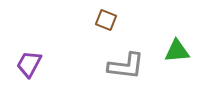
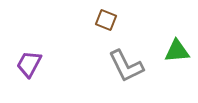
gray L-shape: rotated 57 degrees clockwise
